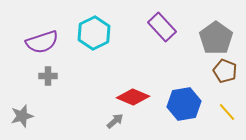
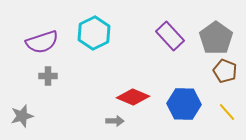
purple rectangle: moved 8 px right, 9 px down
blue hexagon: rotated 12 degrees clockwise
gray arrow: rotated 42 degrees clockwise
